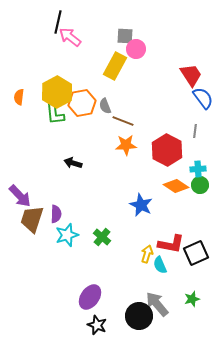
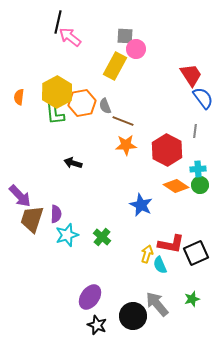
black circle: moved 6 px left
